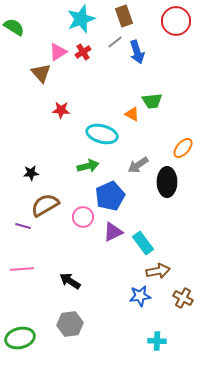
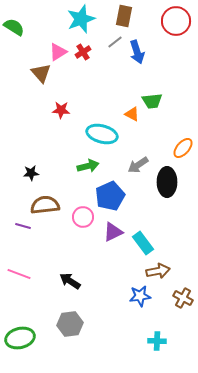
brown rectangle: rotated 30 degrees clockwise
brown semicircle: rotated 24 degrees clockwise
pink line: moved 3 px left, 5 px down; rotated 25 degrees clockwise
